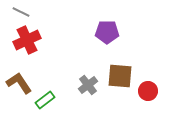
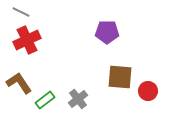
brown square: moved 1 px down
gray cross: moved 10 px left, 14 px down
